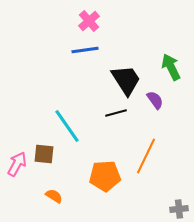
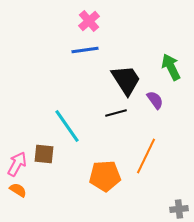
orange semicircle: moved 36 px left, 6 px up
